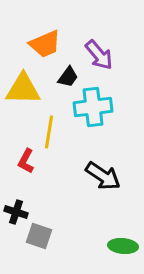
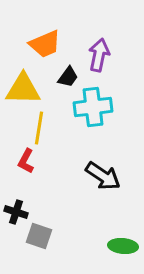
purple arrow: rotated 128 degrees counterclockwise
yellow line: moved 10 px left, 4 px up
